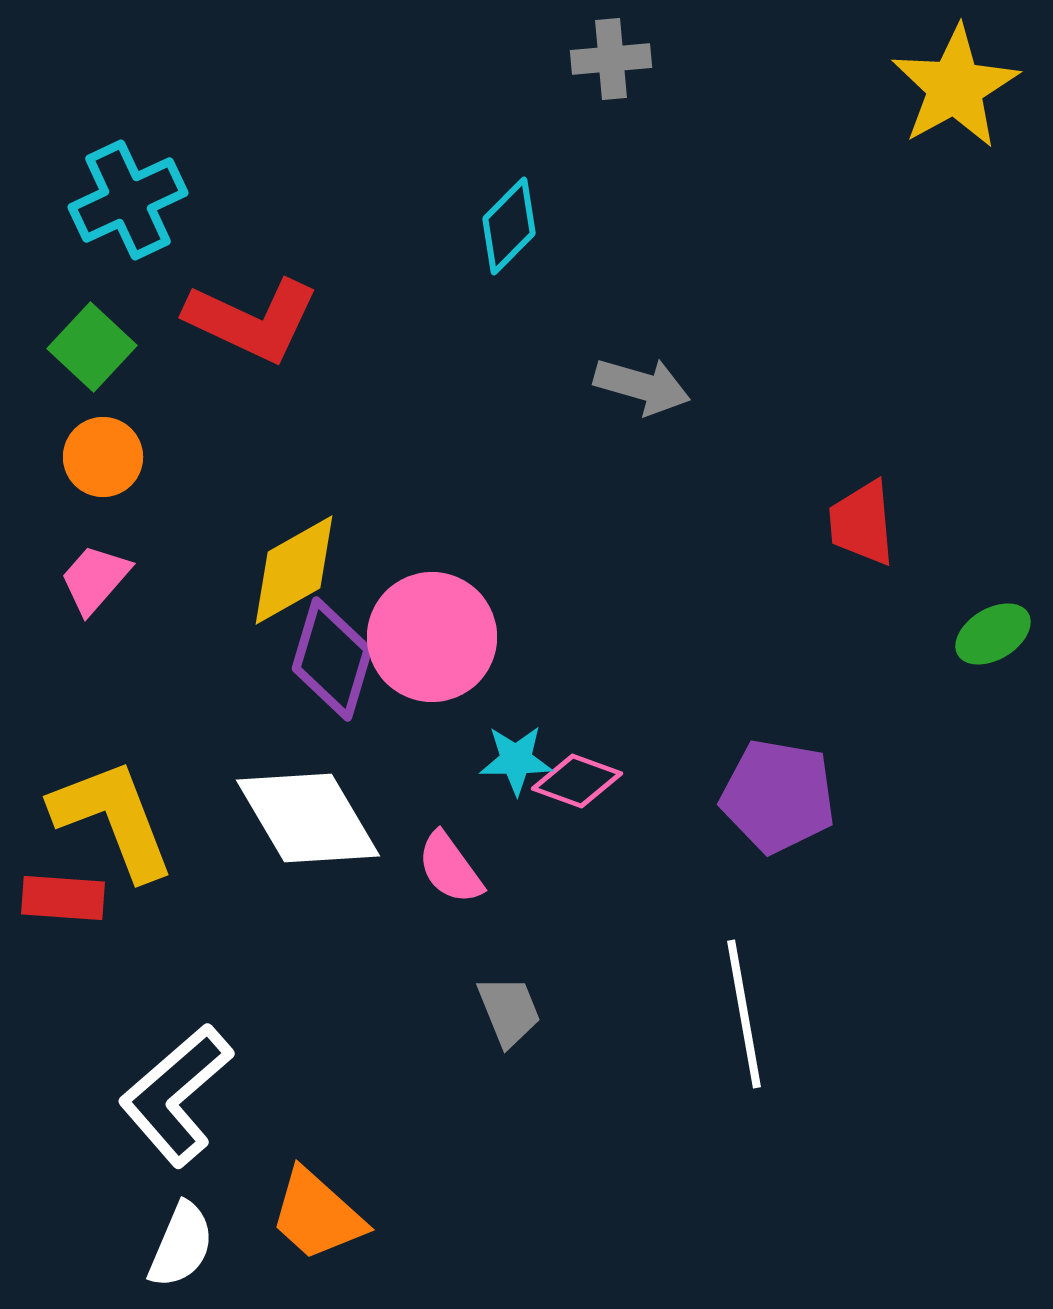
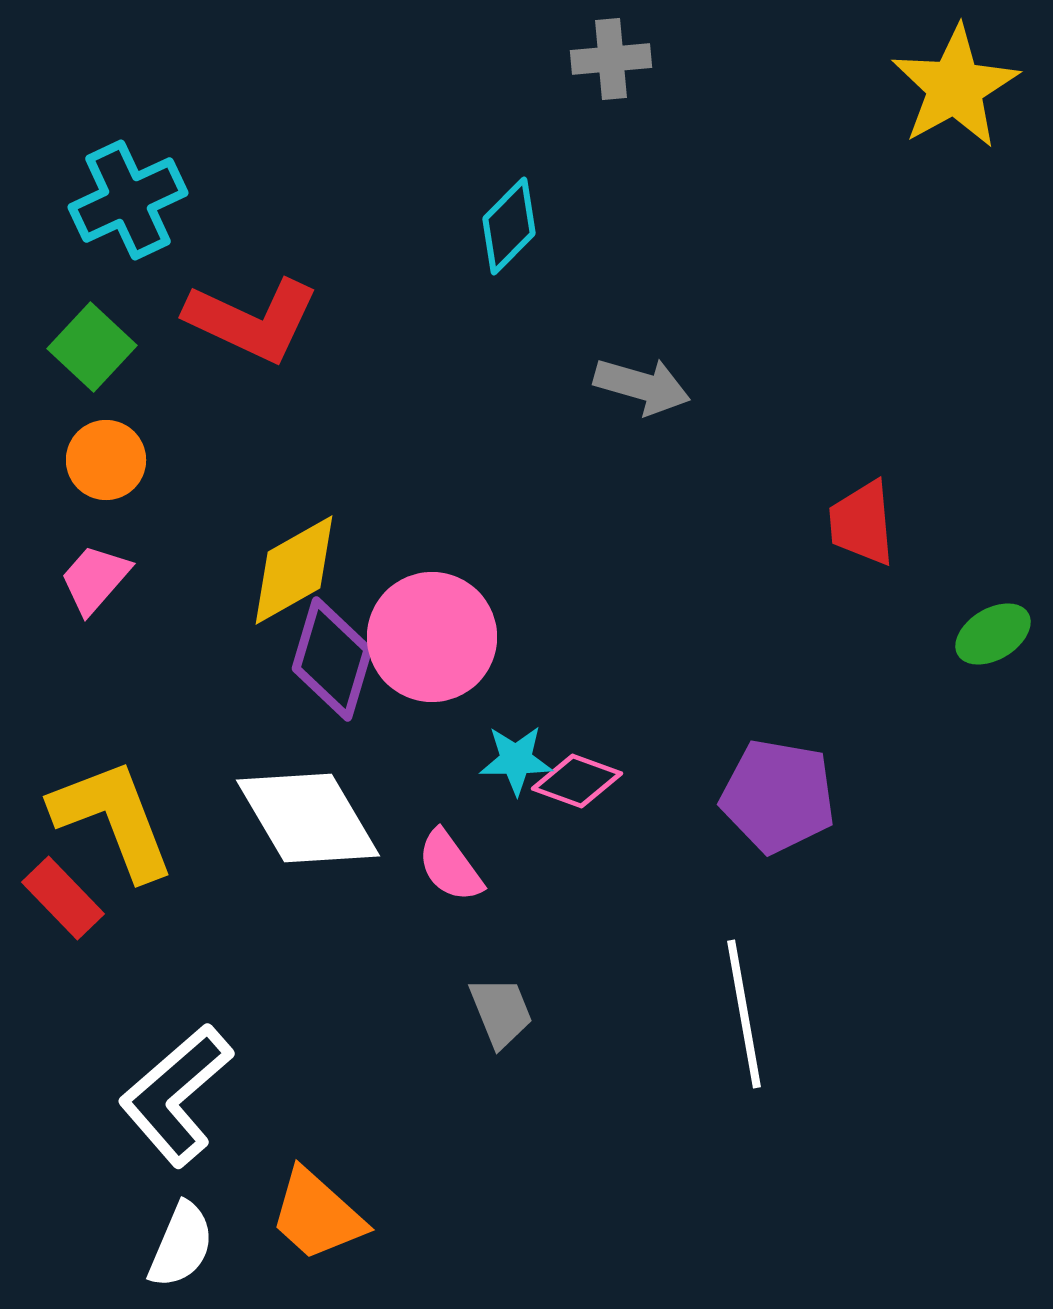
orange circle: moved 3 px right, 3 px down
pink semicircle: moved 2 px up
red rectangle: rotated 42 degrees clockwise
gray trapezoid: moved 8 px left, 1 px down
